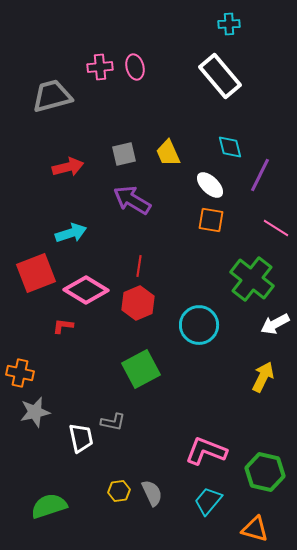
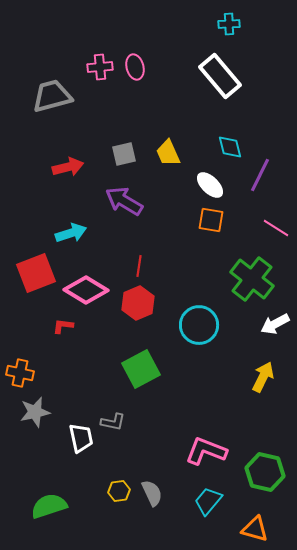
purple arrow: moved 8 px left, 1 px down
